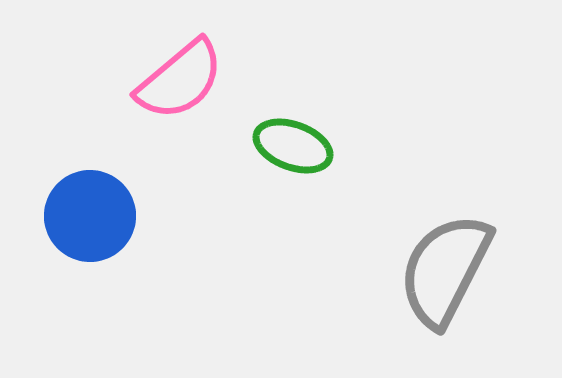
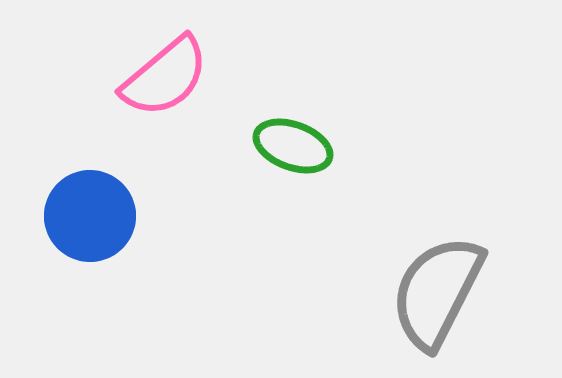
pink semicircle: moved 15 px left, 3 px up
gray semicircle: moved 8 px left, 22 px down
